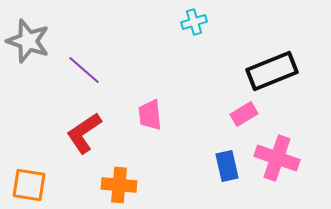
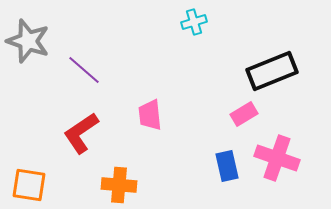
red L-shape: moved 3 px left
